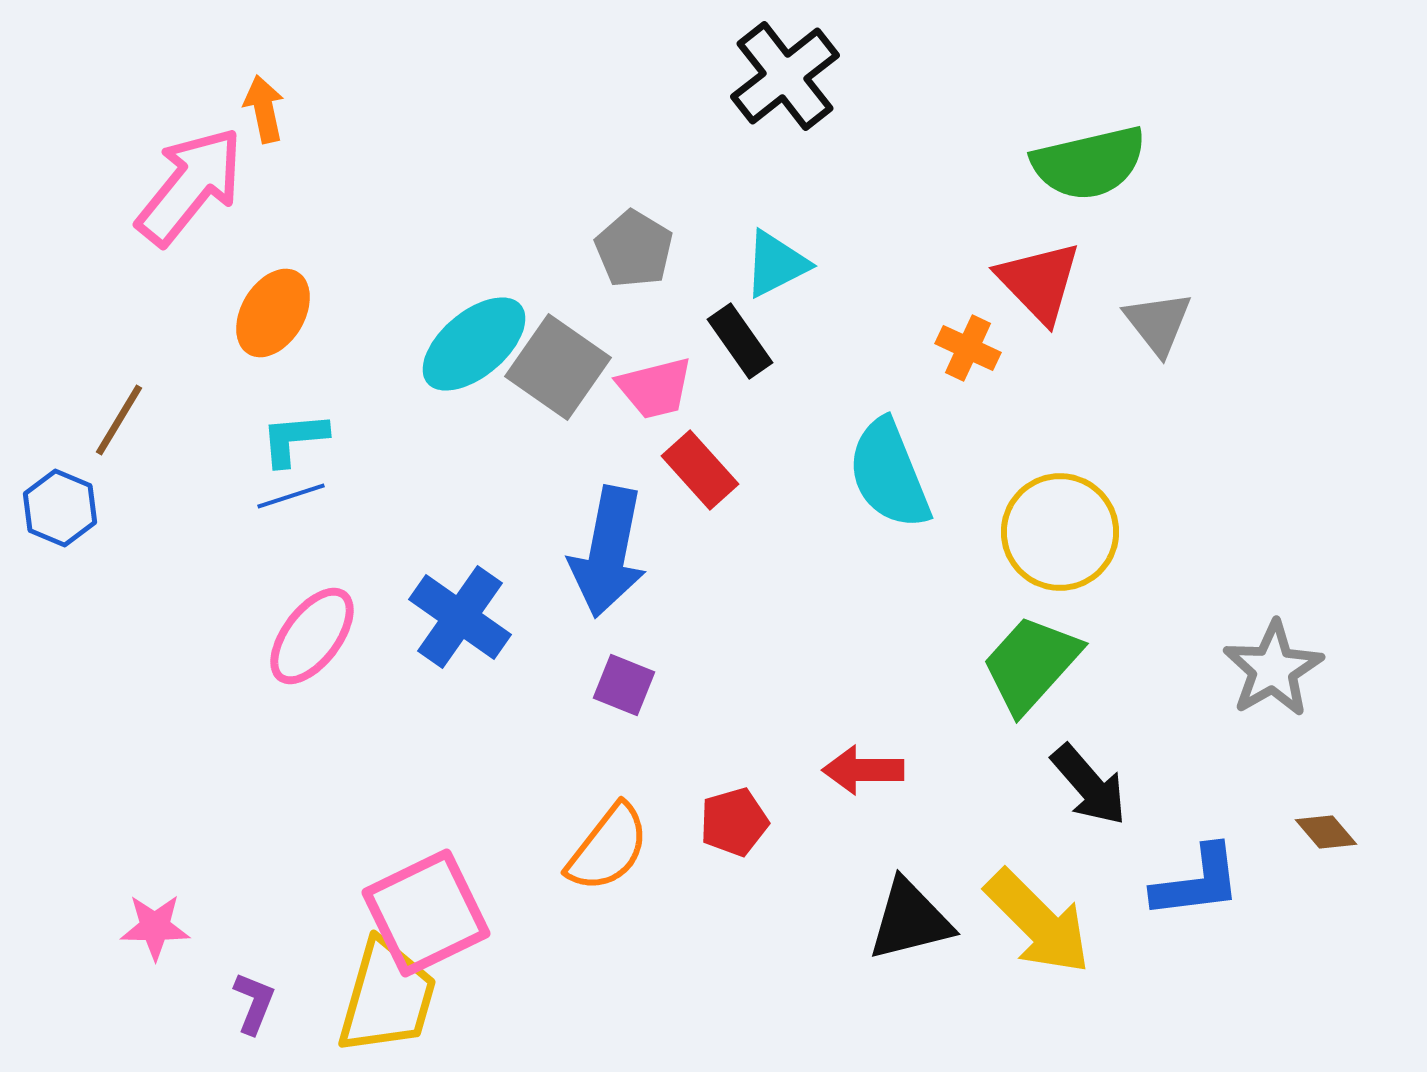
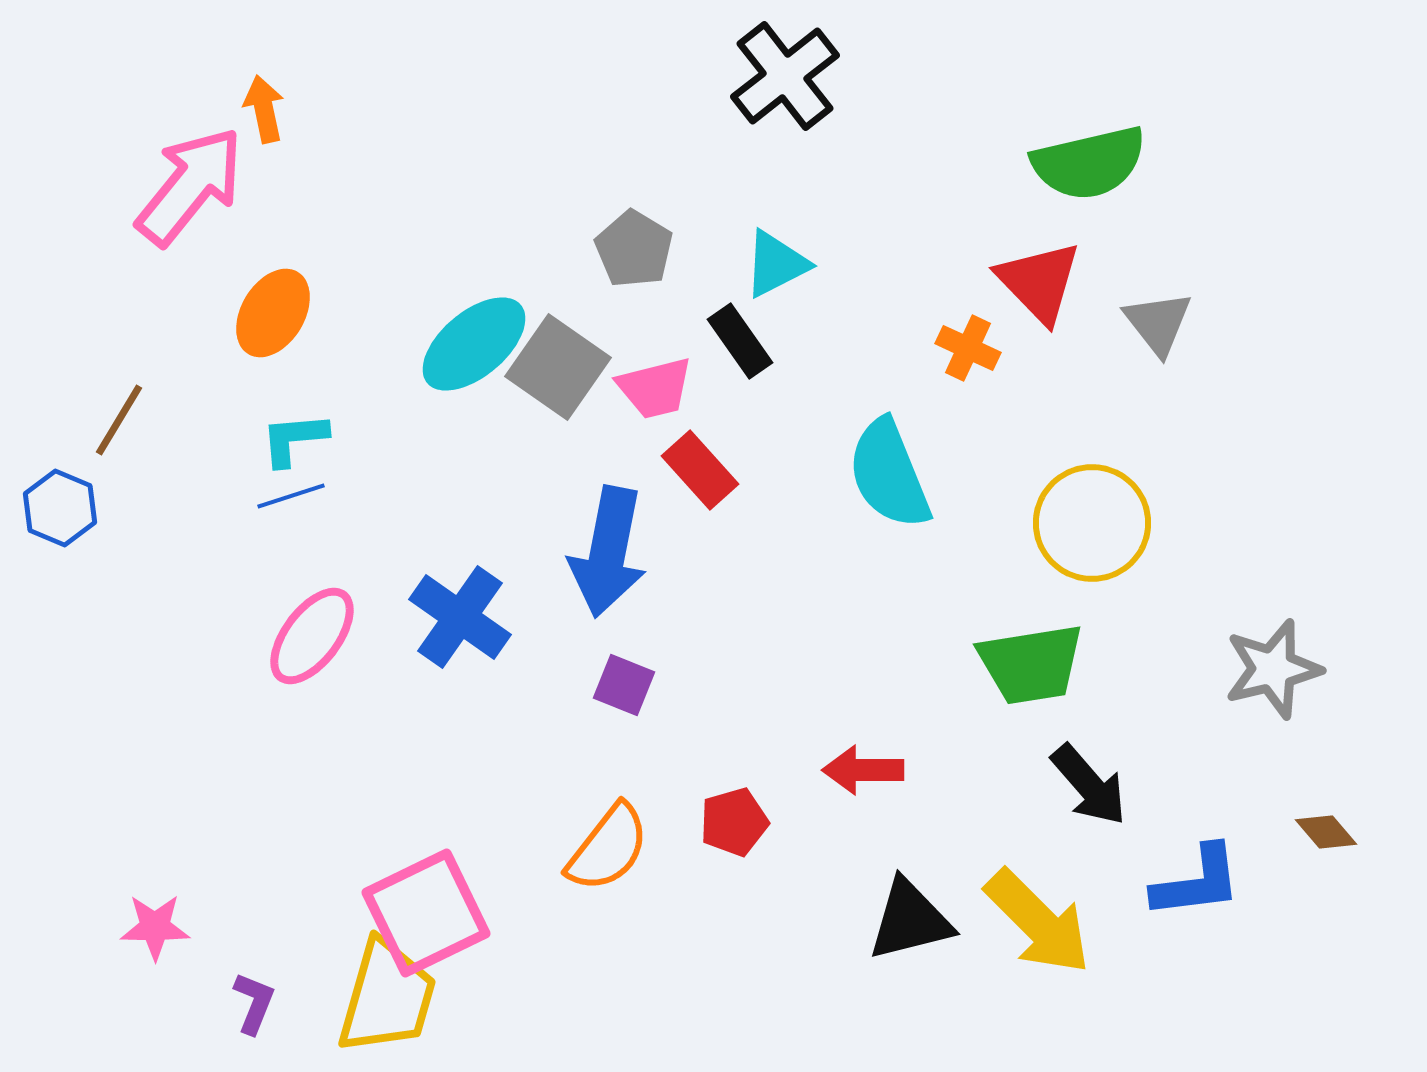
yellow circle: moved 32 px right, 9 px up
green trapezoid: rotated 141 degrees counterclockwise
gray star: rotated 16 degrees clockwise
